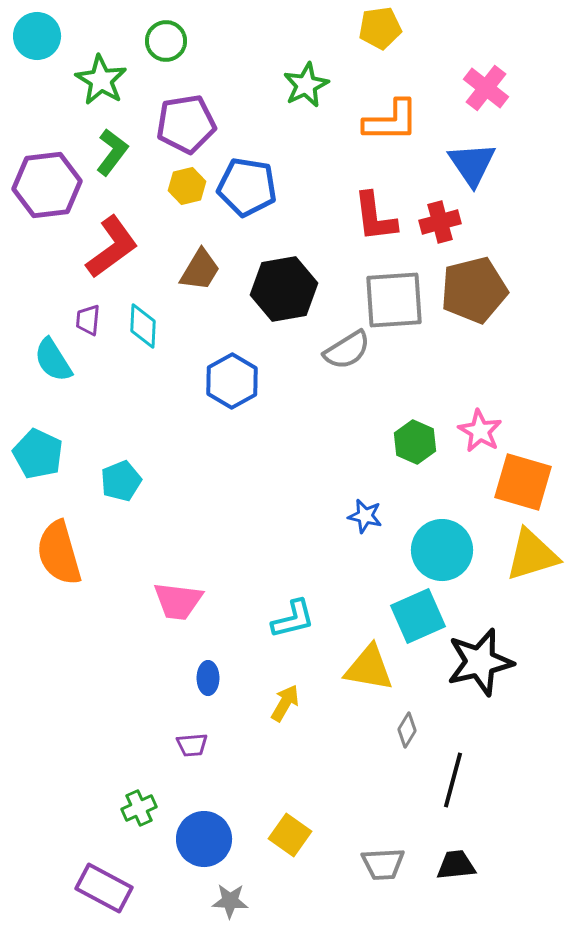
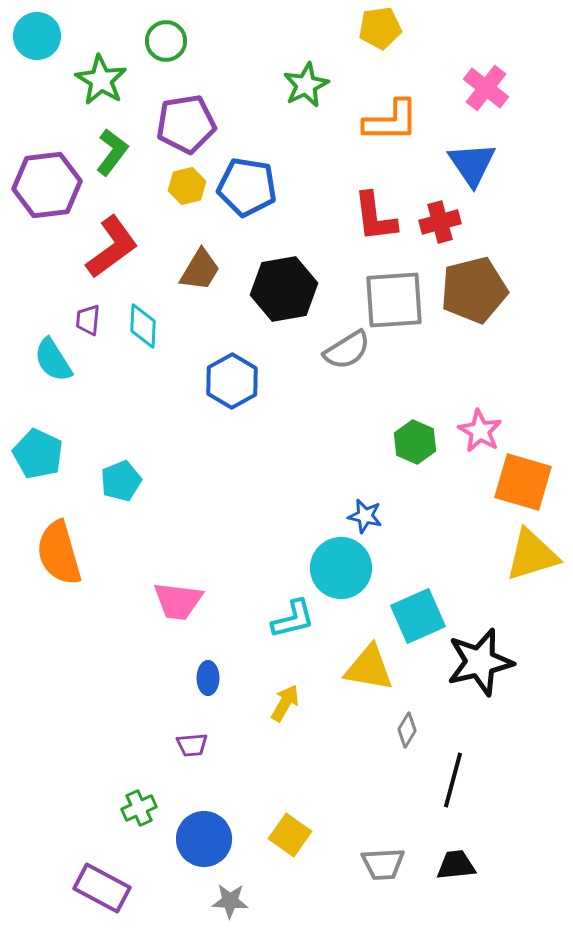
cyan circle at (442, 550): moved 101 px left, 18 px down
purple rectangle at (104, 888): moved 2 px left
